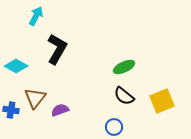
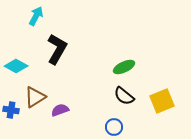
brown triangle: moved 1 px up; rotated 20 degrees clockwise
